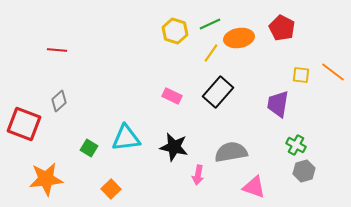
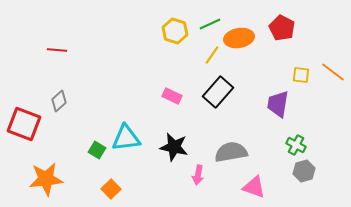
yellow line: moved 1 px right, 2 px down
green square: moved 8 px right, 2 px down
